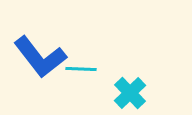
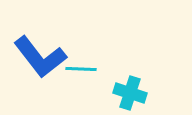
cyan cross: rotated 28 degrees counterclockwise
